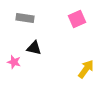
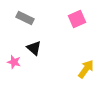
gray rectangle: rotated 18 degrees clockwise
black triangle: rotated 28 degrees clockwise
